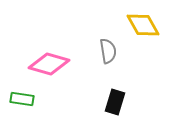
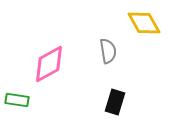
yellow diamond: moved 1 px right, 2 px up
pink diamond: rotated 45 degrees counterclockwise
green rectangle: moved 5 px left, 1 px down
